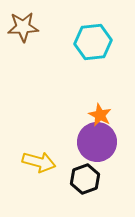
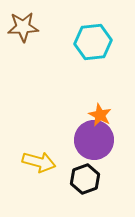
purple circle: moved 3 px left, 2 px up
